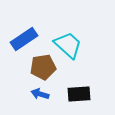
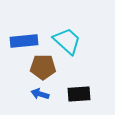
blue rectangle: moved 2 px down; rotated 28 degrees clockwise
cyan trapezoid: moved 1 px left, 4 px up
brown pentagon: rotated 10 degrees clockwise
